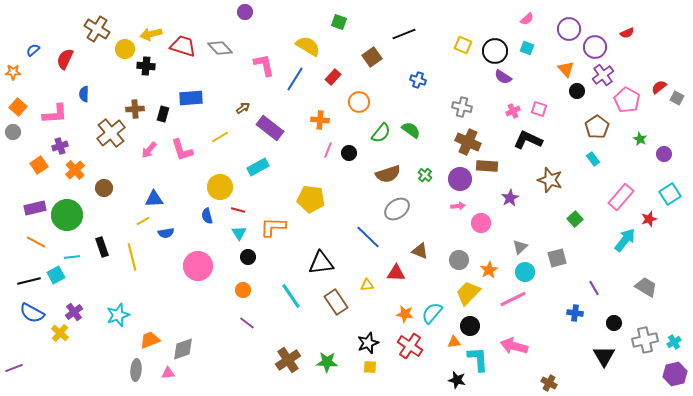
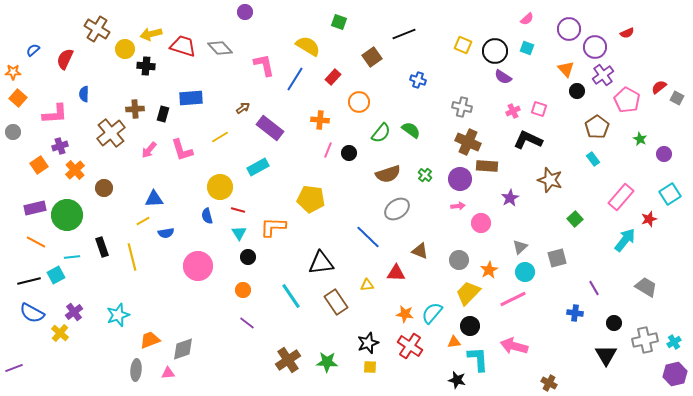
orange square at (18, 107): moved 9 px up
black triangle at (604, 356): moved 2 px right, 1 px up
